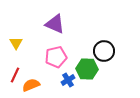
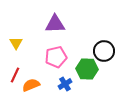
purple triangle: rotated 25 degrees counterclockwise
blue cross: moved 3 px left, 4 px down
